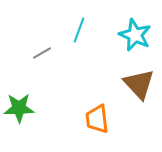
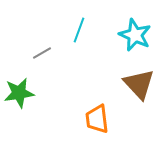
green star: moved 15 px up; rotated 8 degrees counterclockwise
